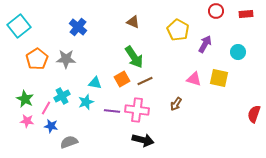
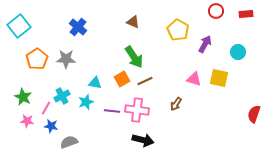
green star: moved 2 px left, 2 px up
